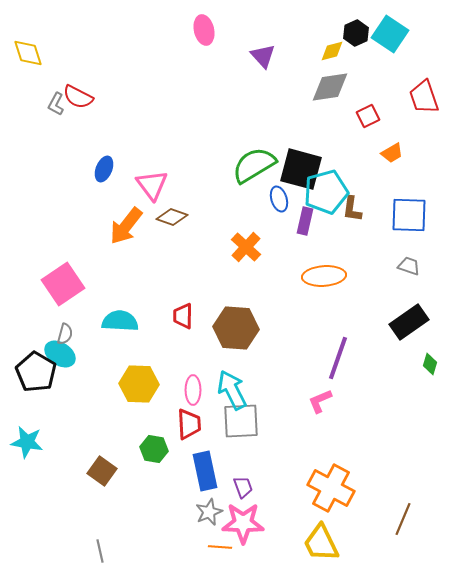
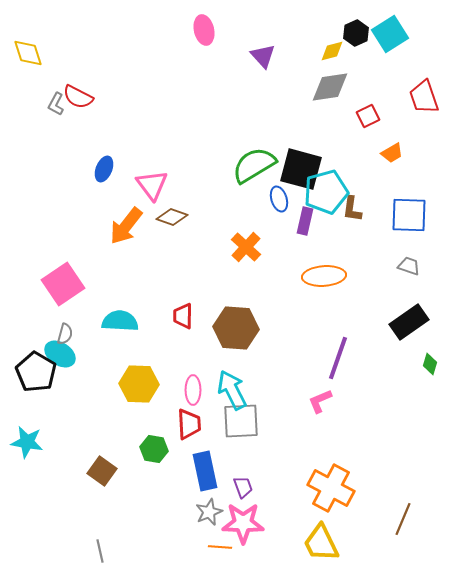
cyan square at (390, 34): rotated 24 degrees clockwise
